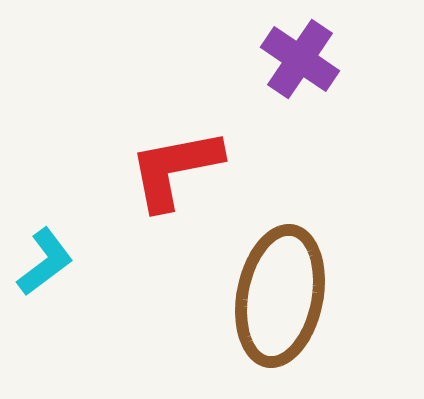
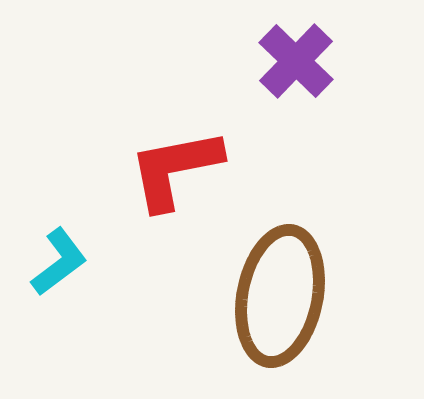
purple cross: moved 4 px left, 2 px down; rotated 10 degrees clockwise
cyan L-shape: moved 14 px right
